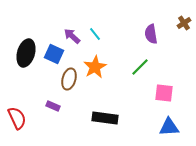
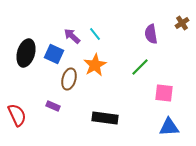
brown cross: moved 2 px left
orange star: moved 2 px up
red semicircle: moved 3 px up
